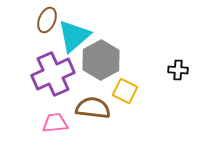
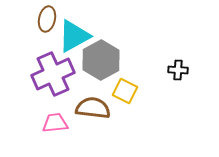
brown ellipse: moved 1 px up; rotated 10 degrees counterclockwise
cyan triangle: rotated 12 degrees clockwise
